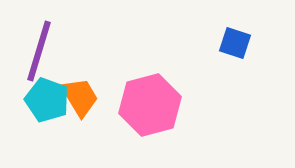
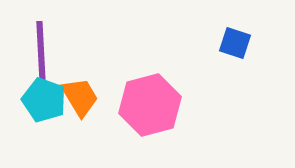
purple line: moved 2 px right, 1 px down; rotated 20 degrees counterclockwise
cyan pentagon: moved 3 px left
